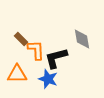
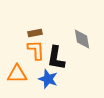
brown rectangle: moved 14 px right, 6 px up; rotated 56 degrees counterclockwise
black L-shape: rotated 65 degrees counterclockwise
